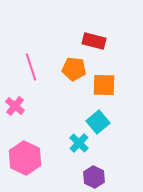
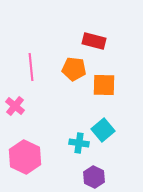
pink line: rotated 12 degrees clockwise
cyan square: moved 5 px right, 8 px down
cyan cross: rotated 36 degrees counterclockwise
pink hexagon: moved 1 px up
